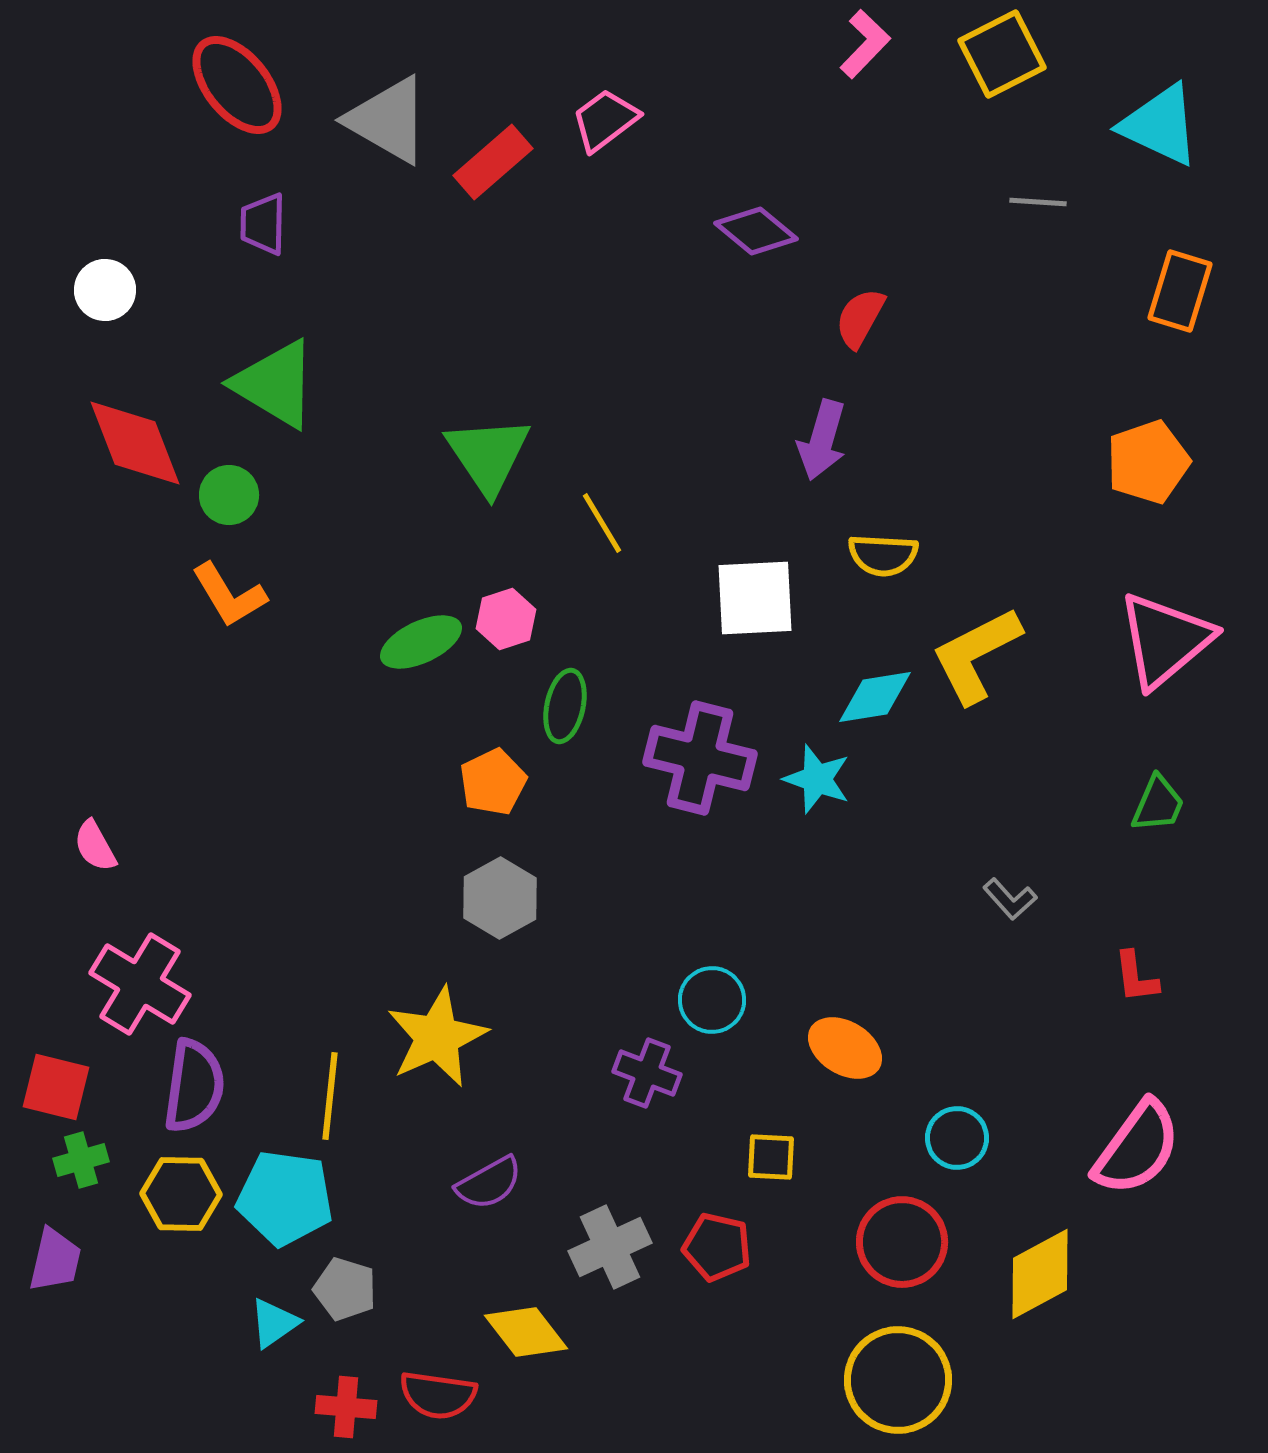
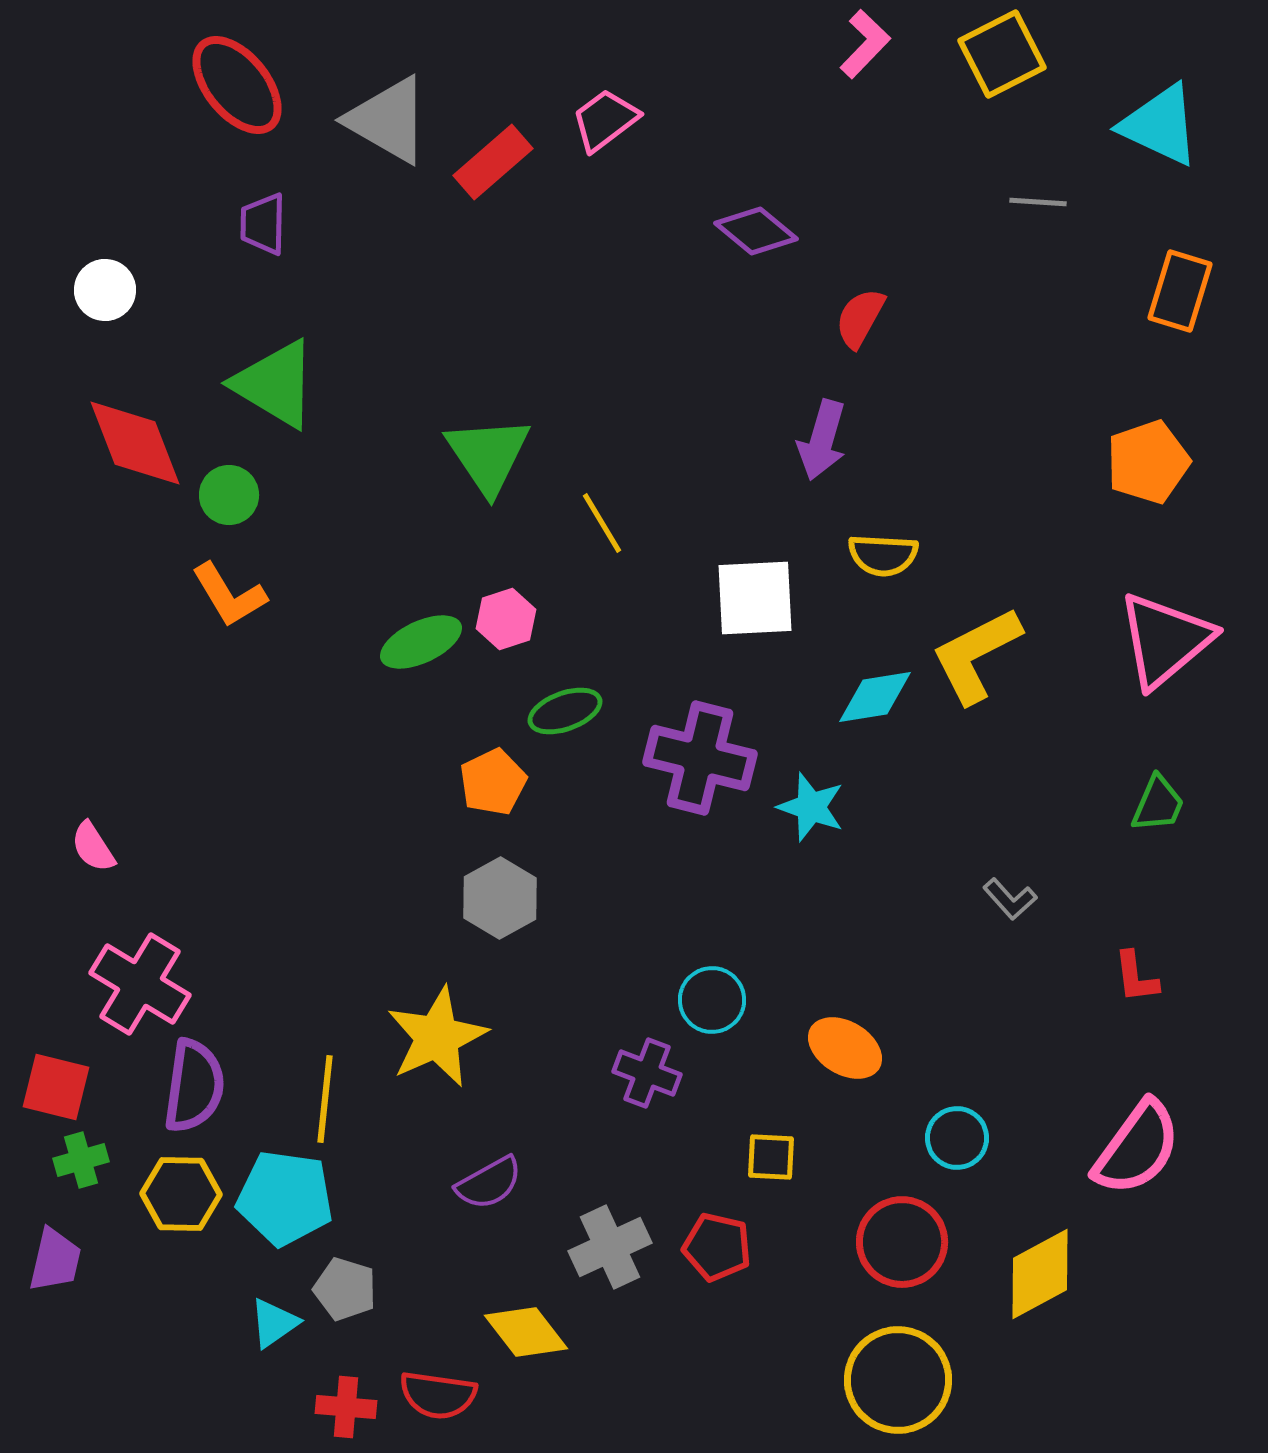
green ellipse at (565, 706): moved 5 px down; rotated 58 degrees clockwise
cyan star at (817, 779): moved 6 px left, 28 px down
pink semicircle at (95, 846): moved 2 px left, 1 px down; rotated 4 degrees counterclockwise
yellow line at (330, 1096): moved 5 px left, 3 px down
